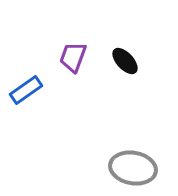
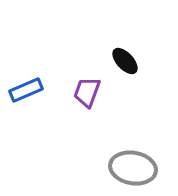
purple trapezoid: moved 14 px right, 35 px down
blue rectangle: rotated 12 degrees clockwise
